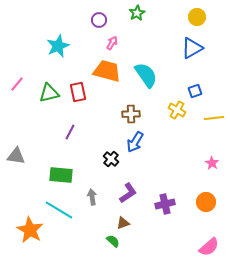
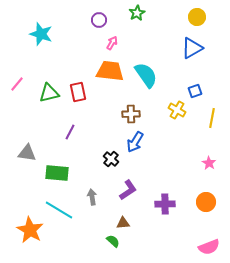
cyan star: moved 17 px left, 12 px up; rotated 30 degrees counterclockwise
orange trapezoid: moved 3 px right; rotated 8 degrees counterclockwise
yellow line: moved 2 px left; rotated 72 degrees counterclockwise
gray triangle: moved 11 px right, 3 px up
pink star: moved 3 px left
green rectangle: moved 4 px left, 2 px up
purple L-shape: moved 3 px up
purple cross: rotated 12 degrees clockwise
brown triangle: rotated 16 degrees clockwise
pink semicircle: rotated 20 degrees clockwise
